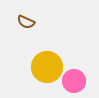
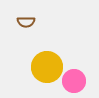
brown semicircle: rotated 24 degrees counterclockwise
